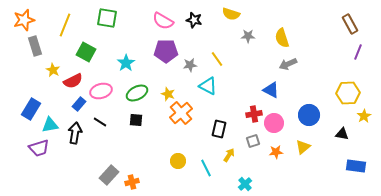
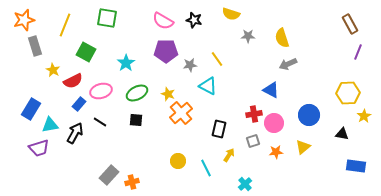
black arrow at (75, 133): rotated 20 degrees clockwise
